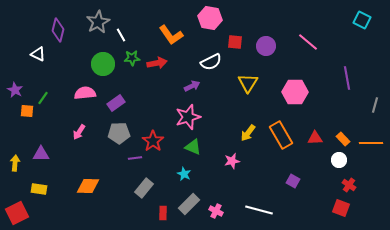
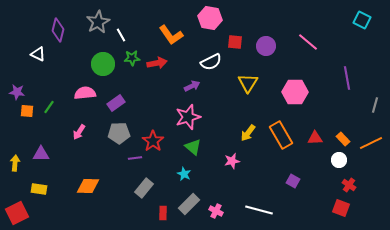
purple star at (15, 90): moved 2 px right, 2 px down; rotated 21 degrees counterclockwise
green line at (43, 98): moved 6 px right, 9 px down
orange line at (371, 143): rotated 25 degrees counterclockwise
green triangle at (193, 147): rotated 18 degrees clockwise
